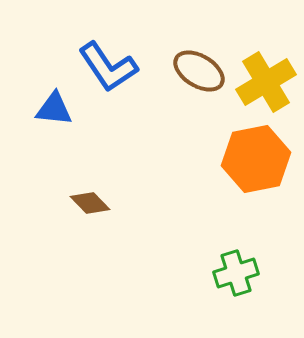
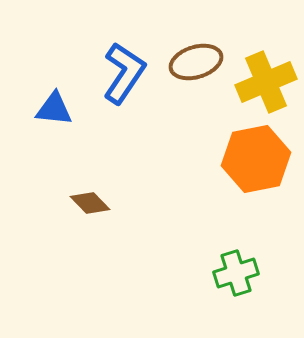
blue L-shape: moved 16 px right, 6 px down; rotated 112 degrees counterclockwise
brown ellipse: moved 3 px left, 9 px up; rotated 48 degrees counterclockwise
yellow cross: rotated 8 degrees clockwise
